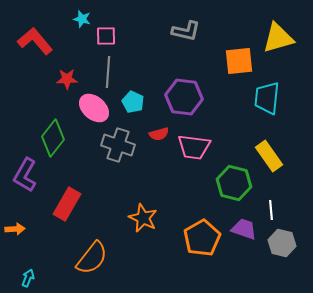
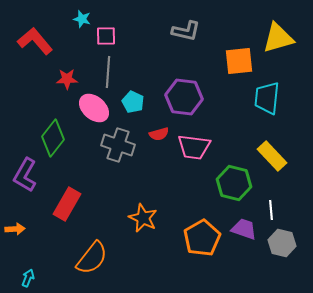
yellow rectangle: moved 3 px right; rotated 8 degrees counterclockwise
